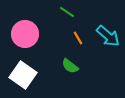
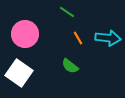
cyan arrow: moved 2 px down; rotated 35 degrees counterclockwise
white square: moved 4 px left, 2 px up
